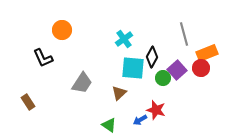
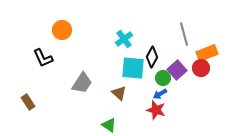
brown triangle: rotated 35 degrees counterclockwise
blue arrow: moved 20 px right, 26 px up
